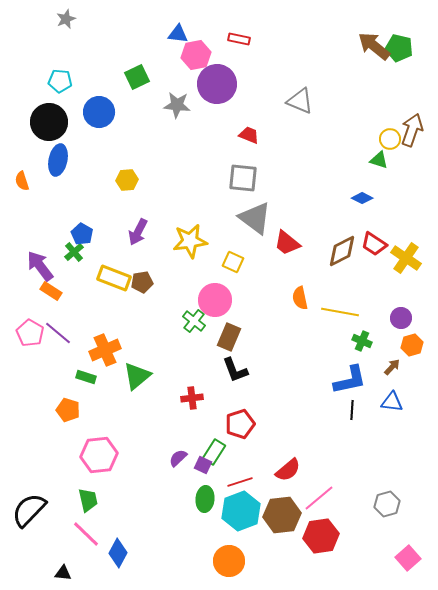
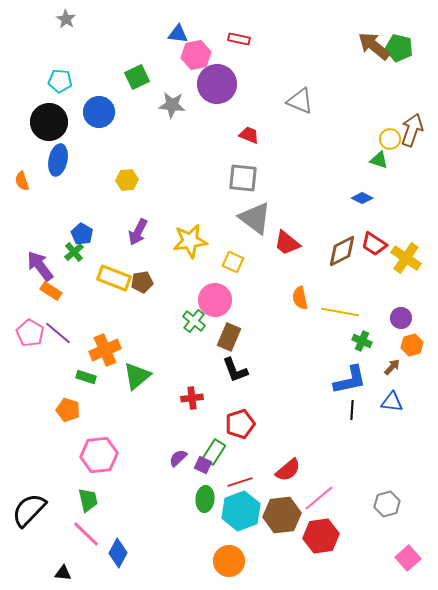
gray star at (66, 19): rotated 18 degrees counterclockwise
gray star at (177, 105): moved 5 px left
